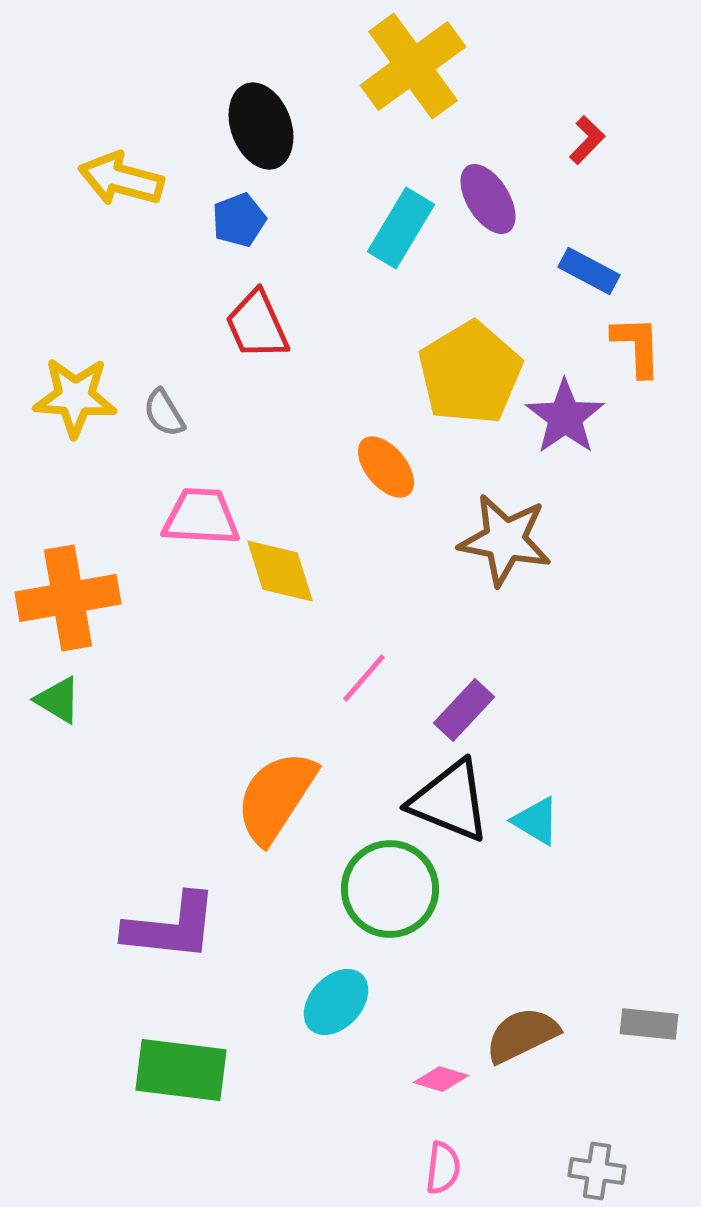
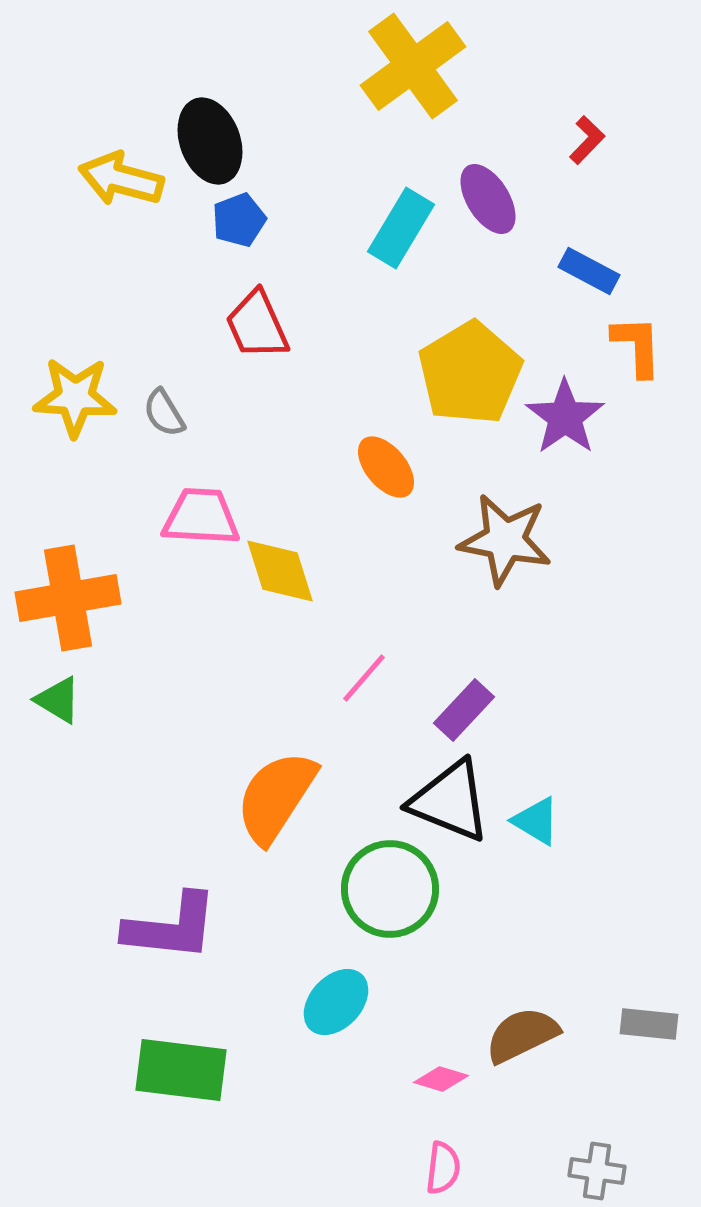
black ellipse: moved 51 px left, 15 px down
